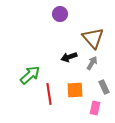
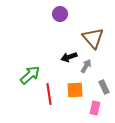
gray arrow: moved 6 px left, 3 px down
